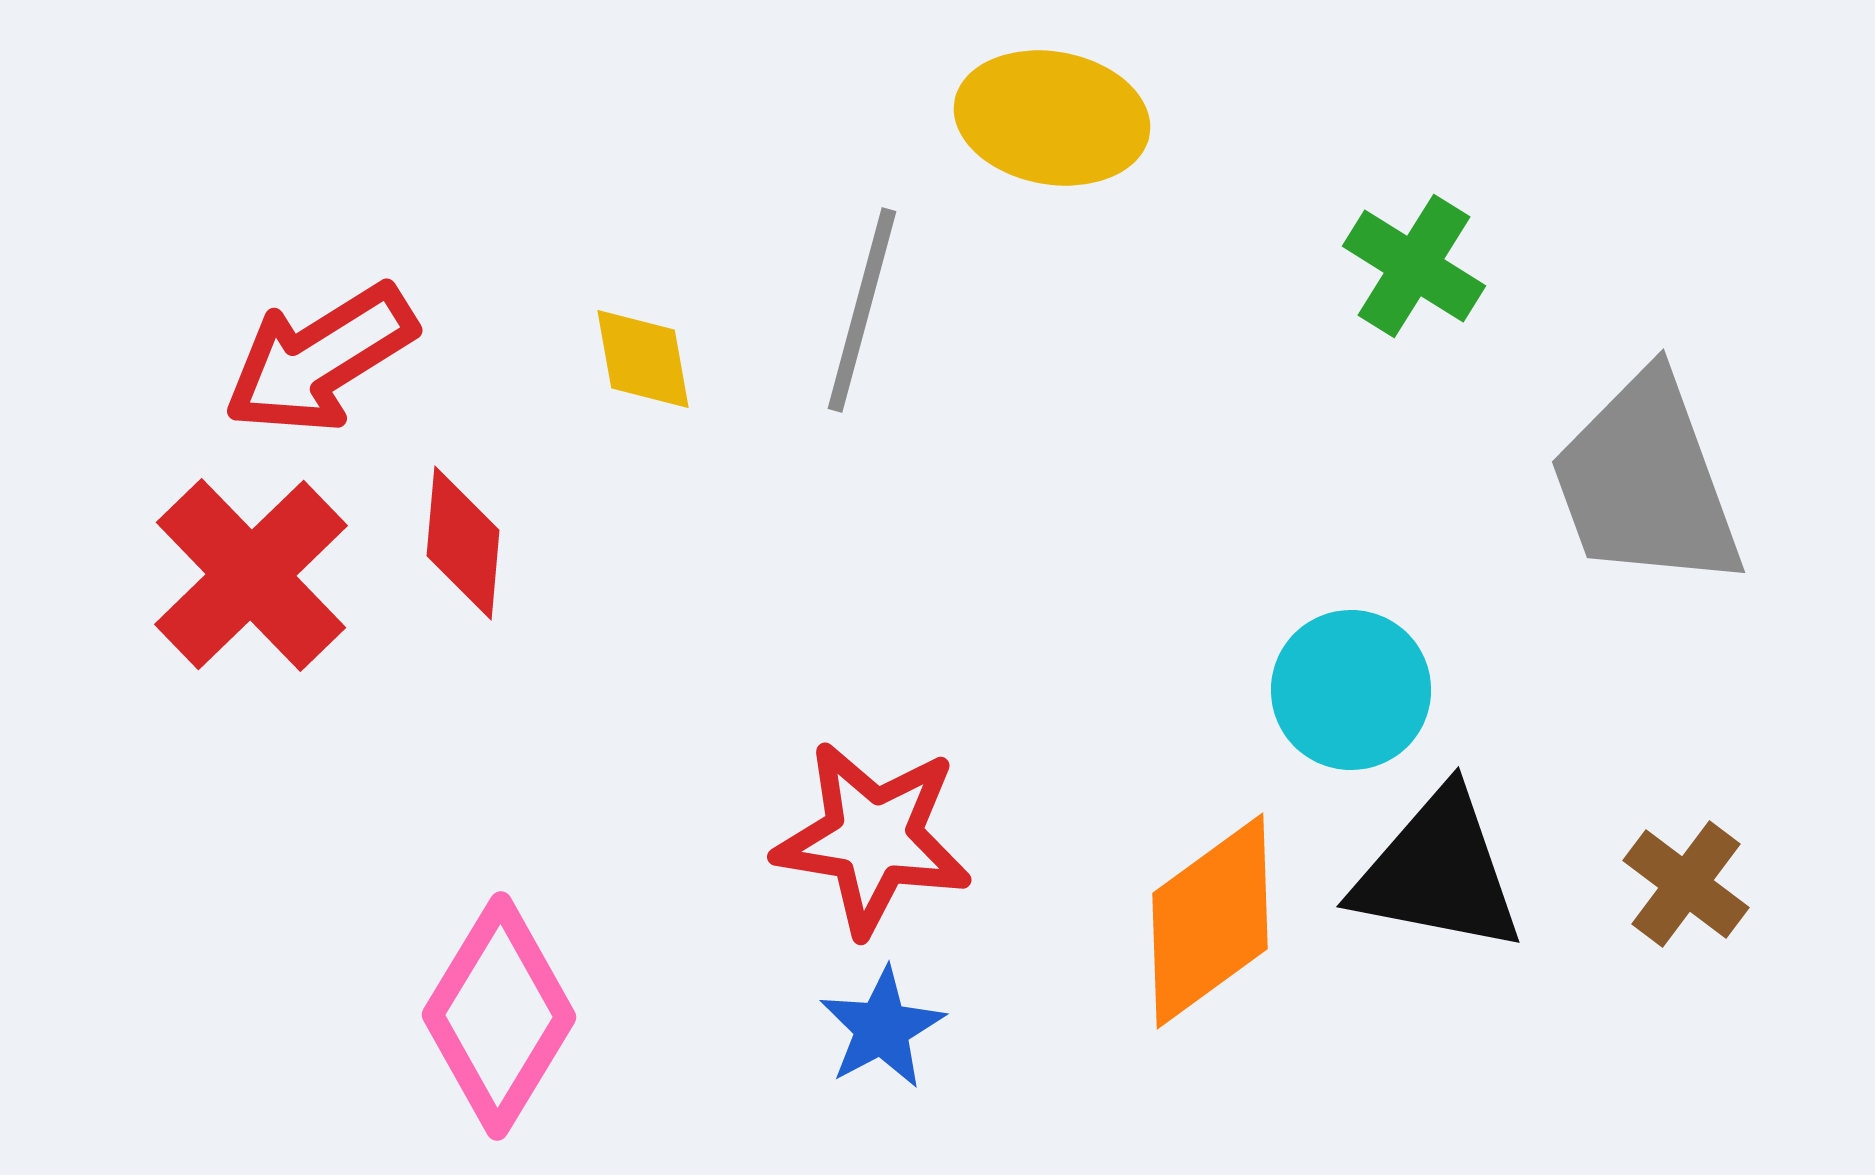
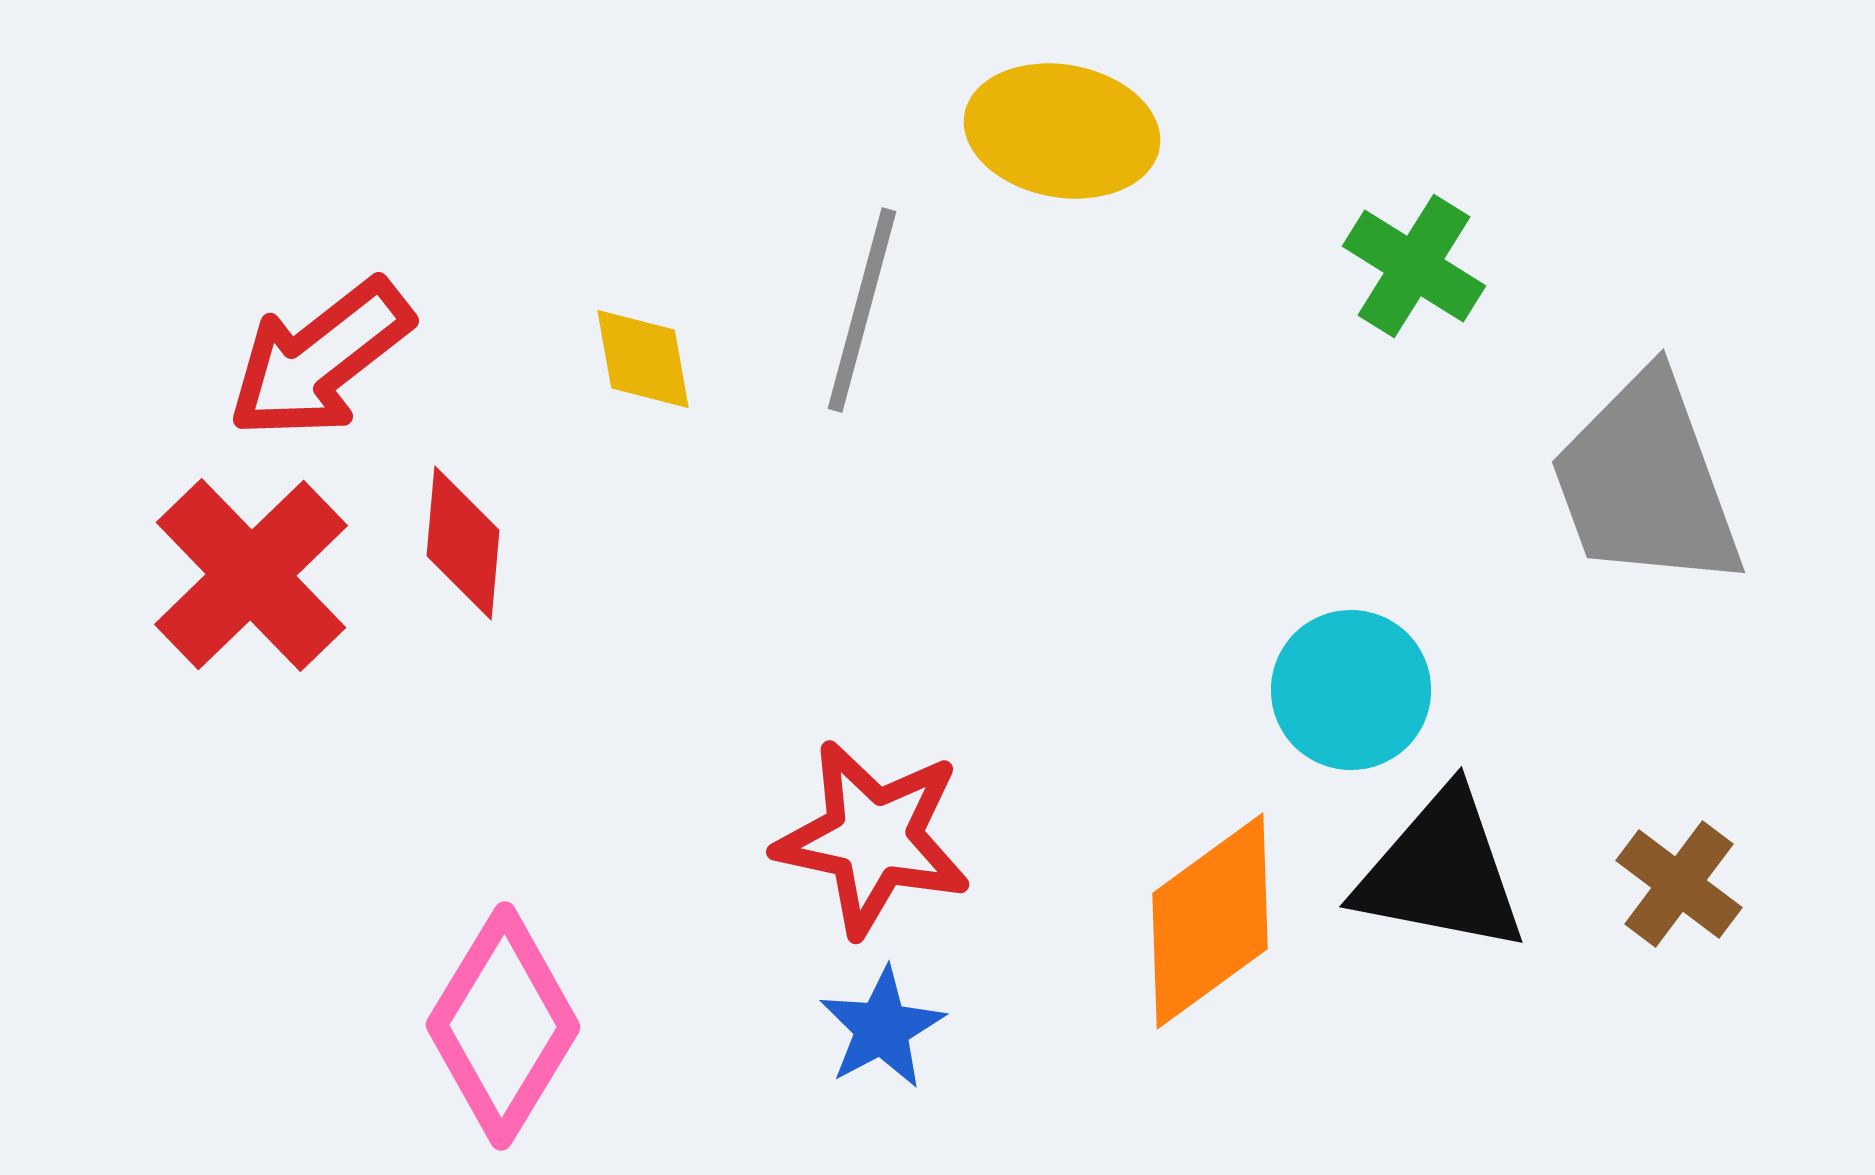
yellow ellipse: moved 10 px right, 13 px down
red arrow: rotated 6 degrees counterclockwise
red star: rotated 3 degrees clockwise
black triangle: moved 3 px right
brown cross: moved 7 px left
pink diamond: moved 4 px right, 10 px down
